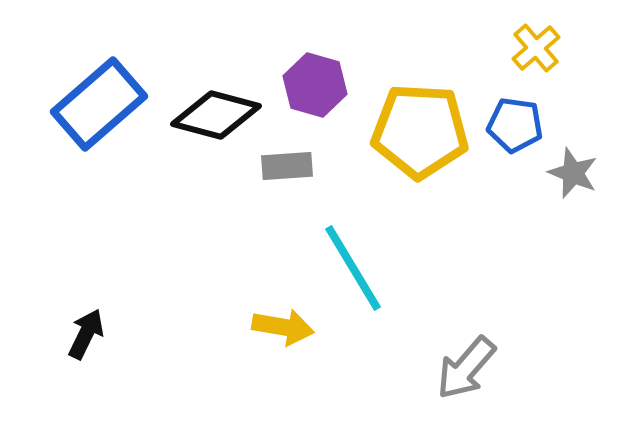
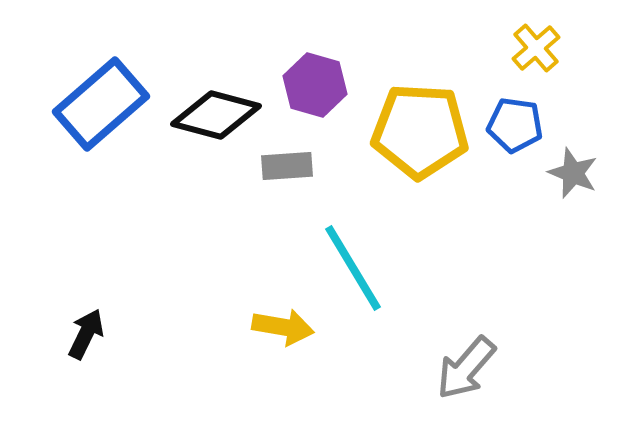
blue rectangle: moved 2 px right
